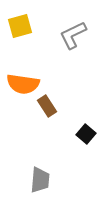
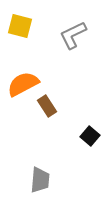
yellow square: rotated 30 degrees clockwise
orange semicircle: rotated 144 degrees clockwise
black square: moved 4 px right, 2 px down
